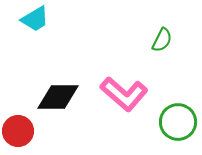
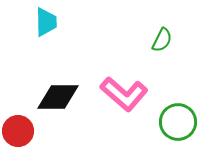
cyan trapezoid: moved 11 px right, 3 px down; rotated 60 degrees counterclockwise
